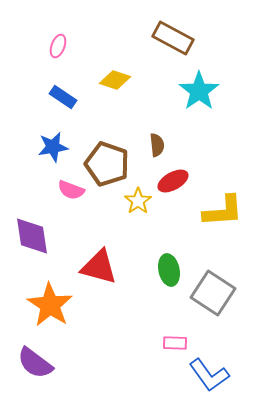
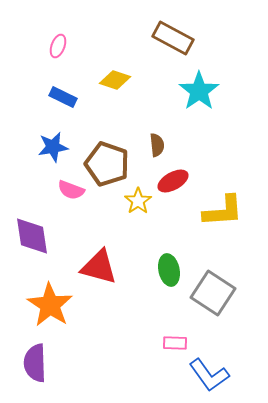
blue rectangle: rotated 8 degrees counterclockwise
purple semicircle: rotated 51 degrees clockwise
